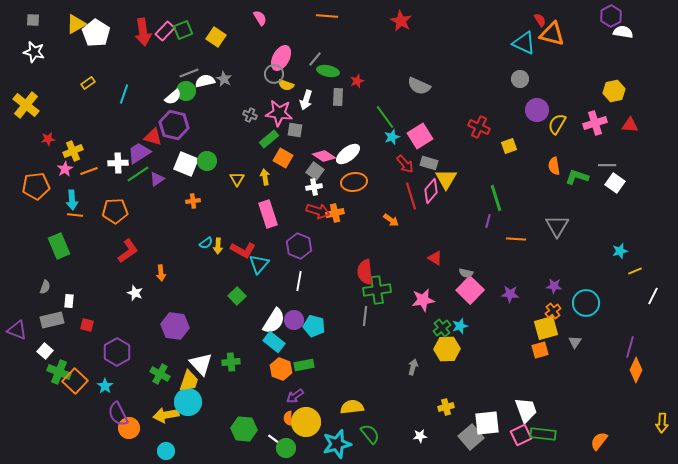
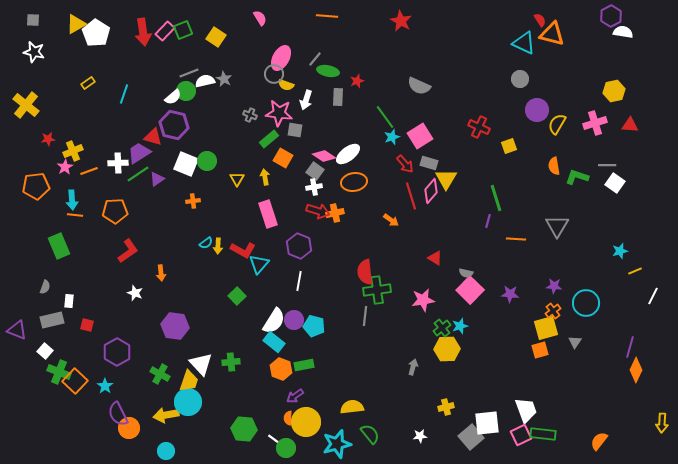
pink star at (65, 169): moved 2 px up
